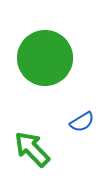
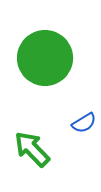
blue semicircle: moved 2 px right, 1 px down
